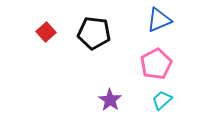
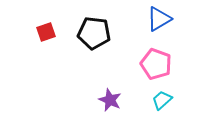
blue triangle: moved 1 px up; rotated 8 degrees counterclockwise
red square: rotated 24 degrees clockwise
pink pentagon: rotated 24 degrees counterclockwise
purple star: rotated 10 degrees counterclockwise
